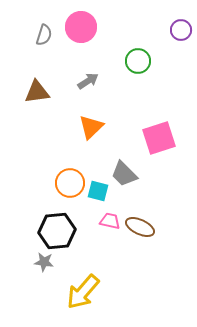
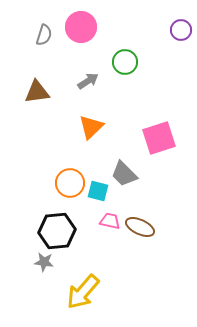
green circle: moved 13 px left, 1 px down
